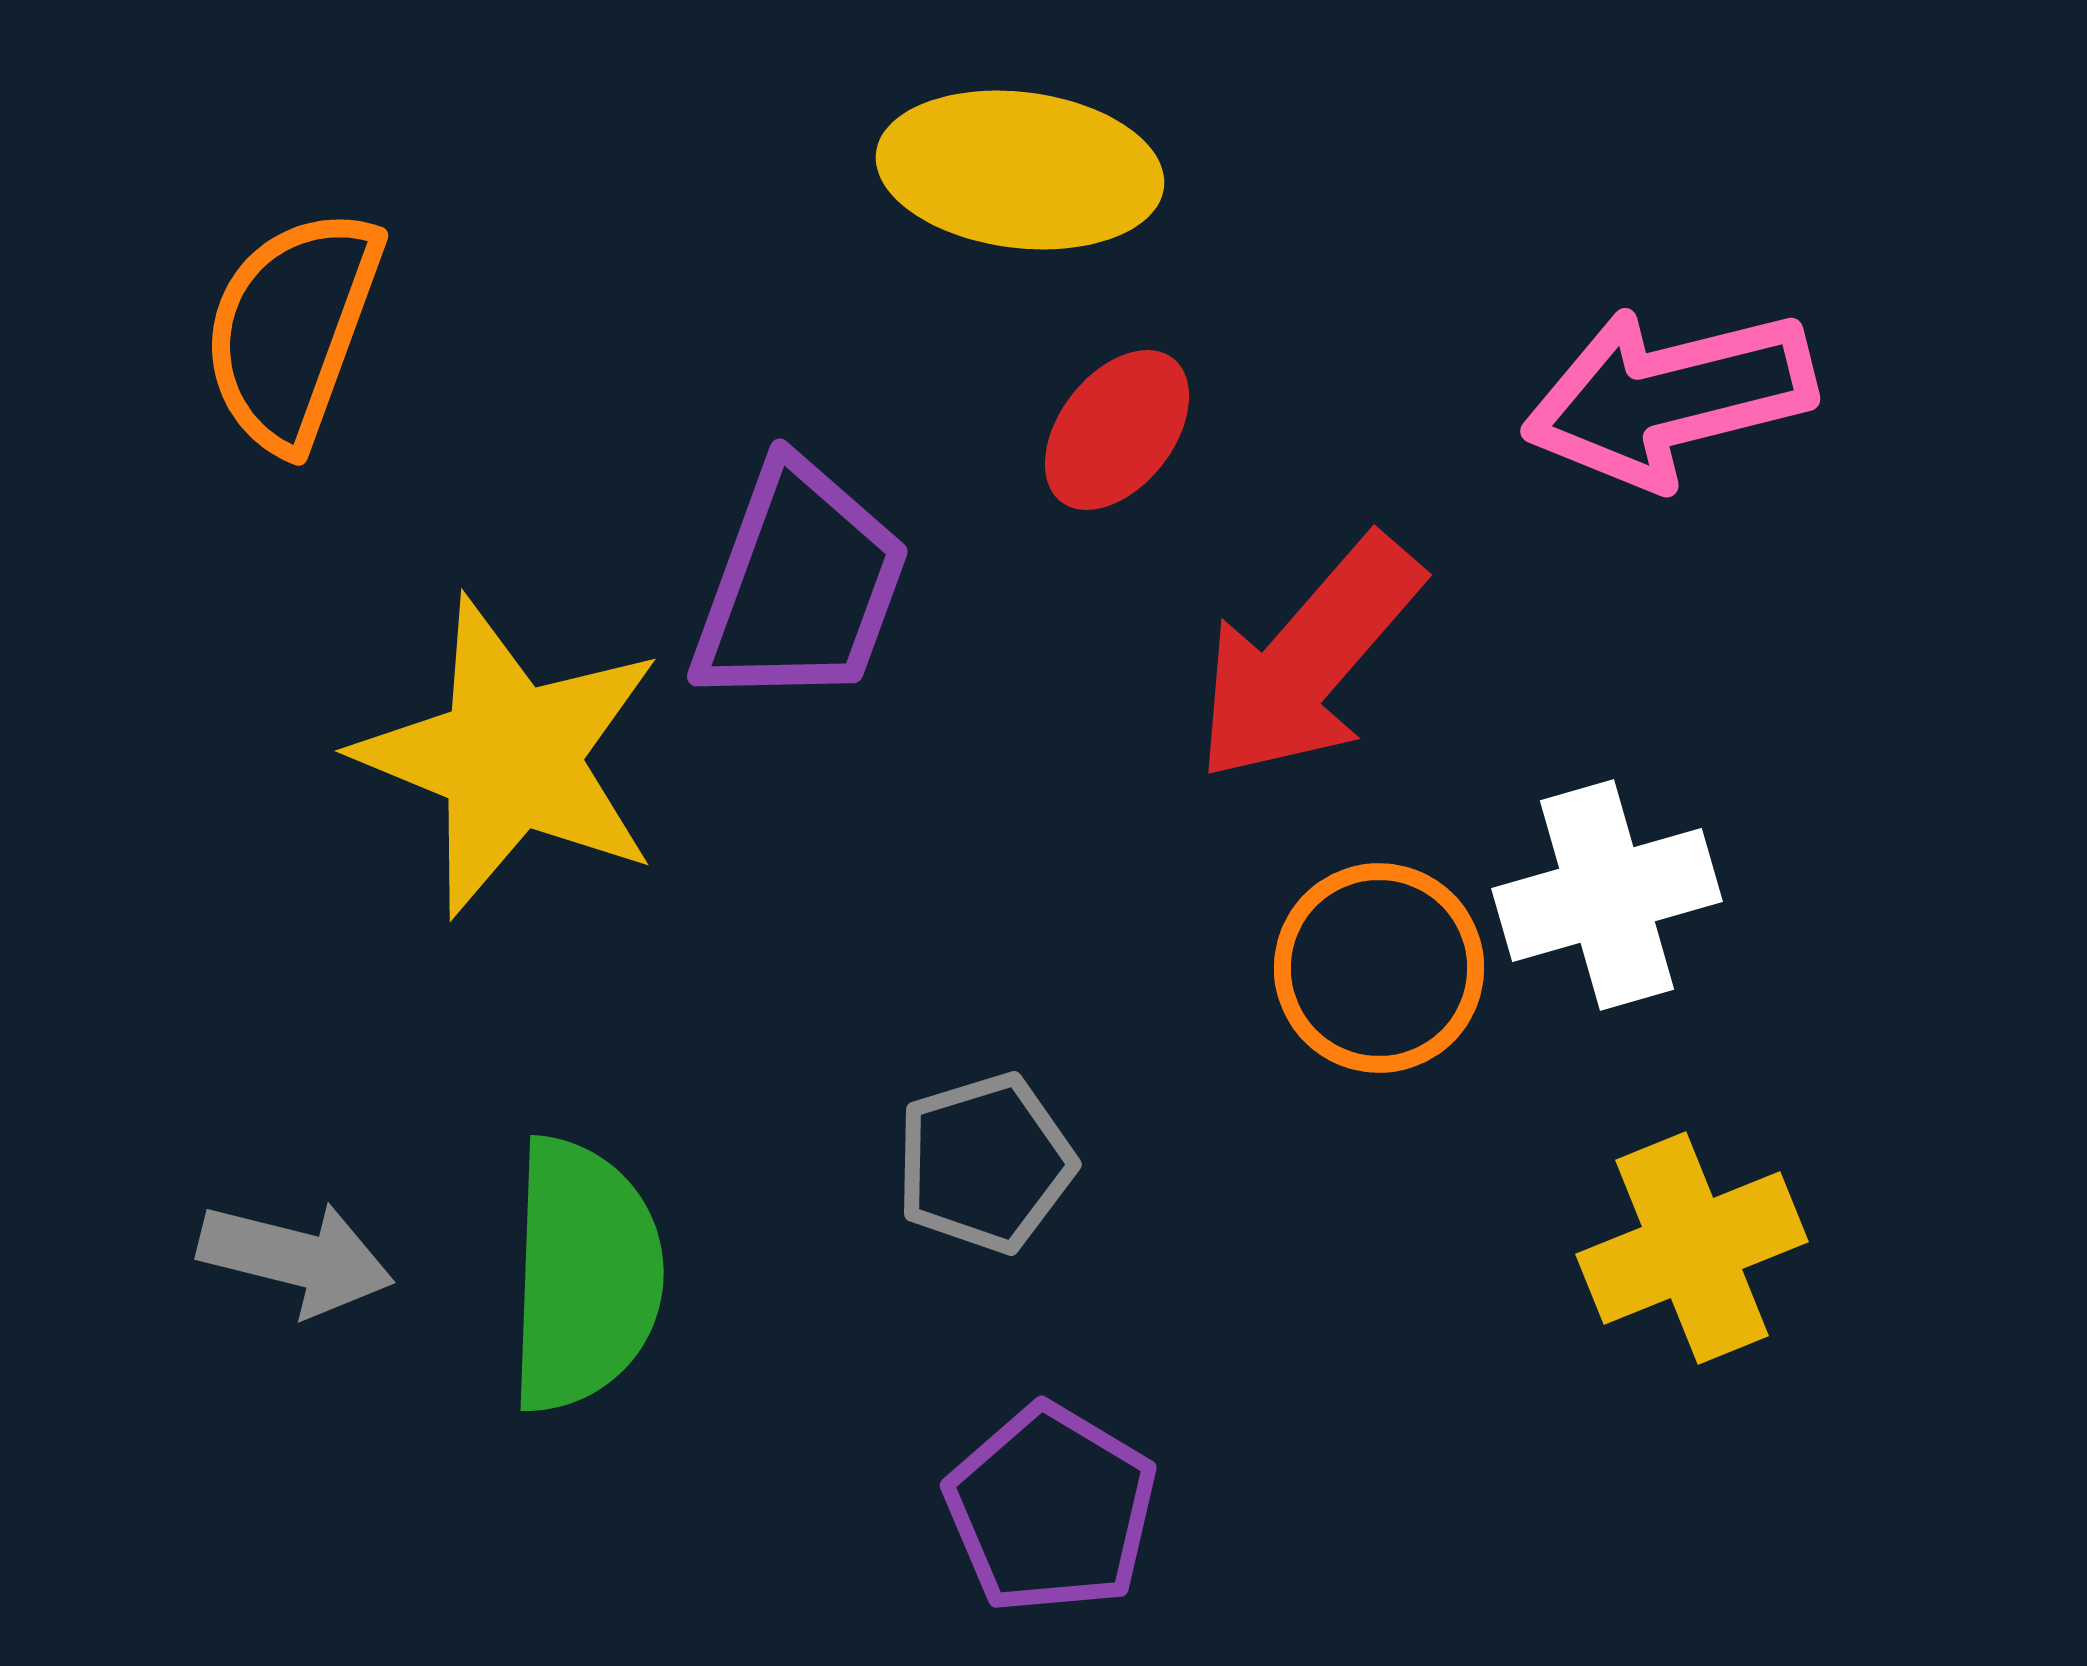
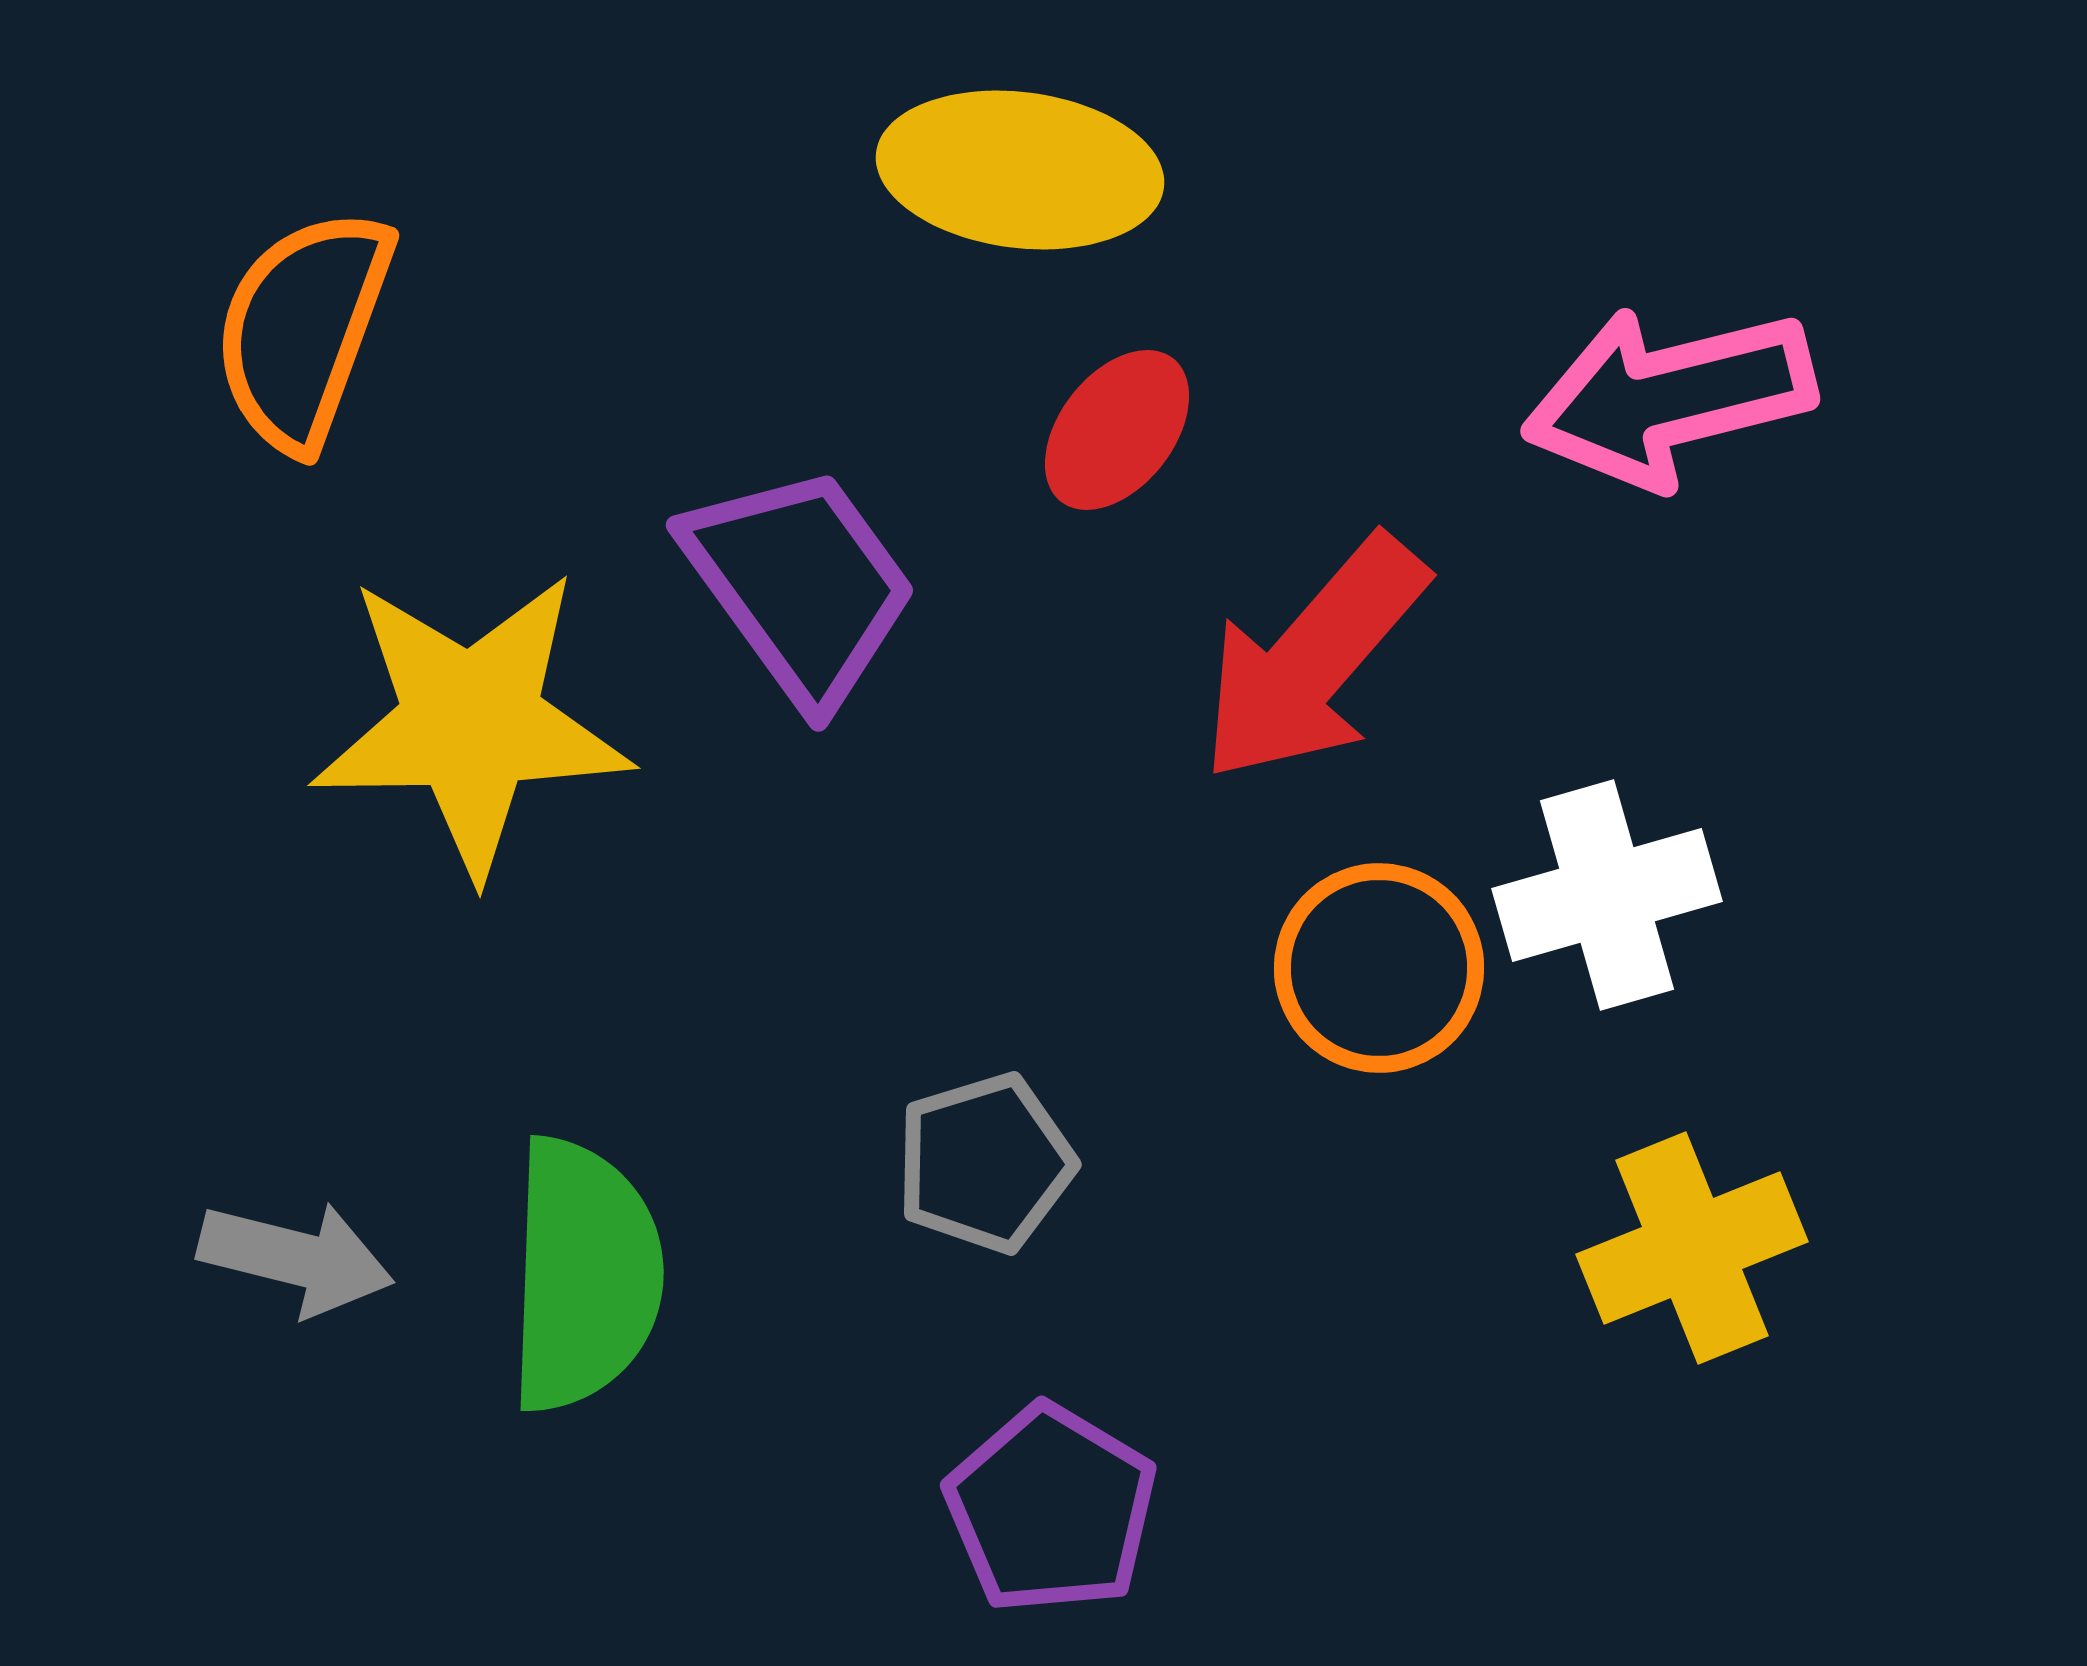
orange semicircle: moved 11 px right
purple trapezoid: rotated 56 degrees counterclockwise
red arrow: moved 5 px right
yellow star: moved 39 px left, 34 px up; rotated 23 degrees counterclockwise
